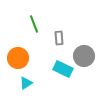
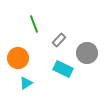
gray rectangle: moved 2 px down; rotated 48 degrees clockwise
gray circle: moved 3 px right, 3 px up
